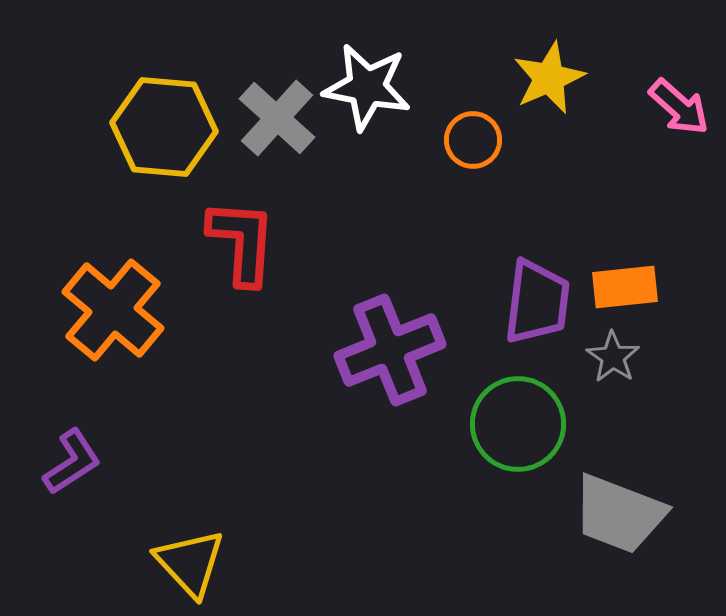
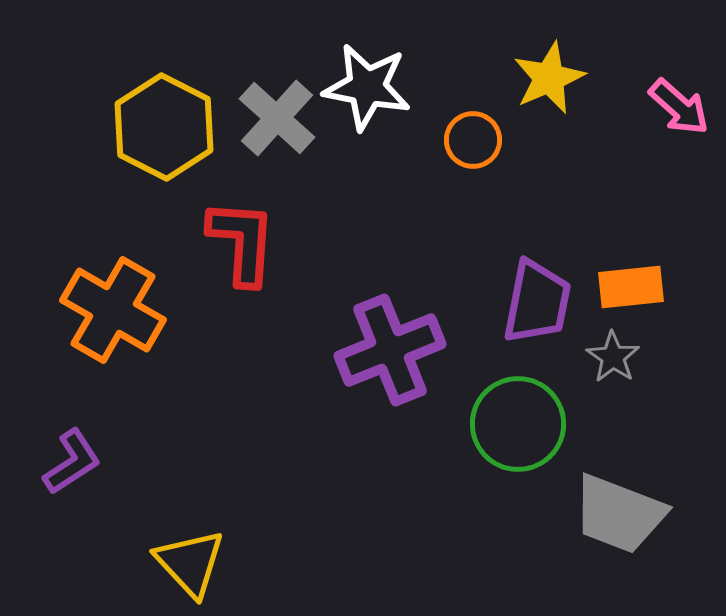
yellow hexagon: rotated 22 degrees clockwise
orange rectangle: moved 6 px right
purple trapezoid: rotated 4 degrees clockwise
orange cross: rotated 10 degrees counterclockwise
